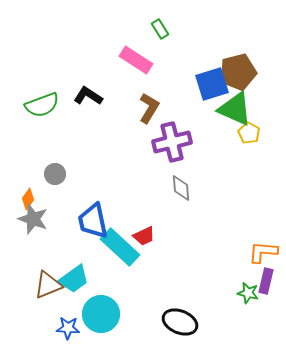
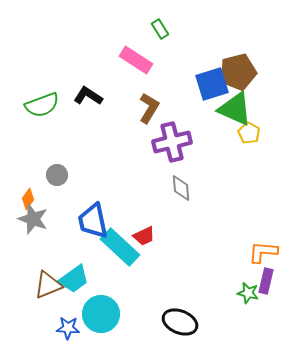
gray circle: moved 2 px right, 1 px down
